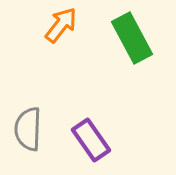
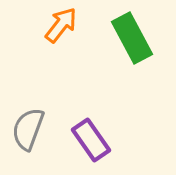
gray semicircle: rotated 18 degrees clockwise
